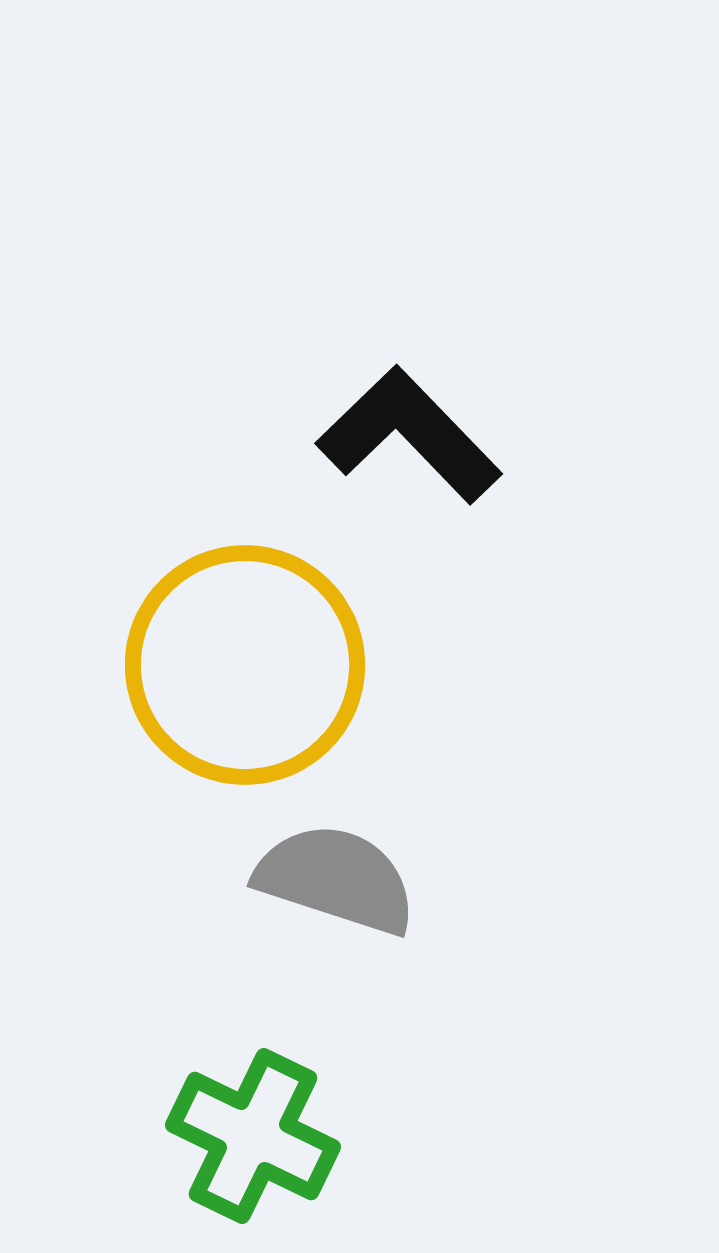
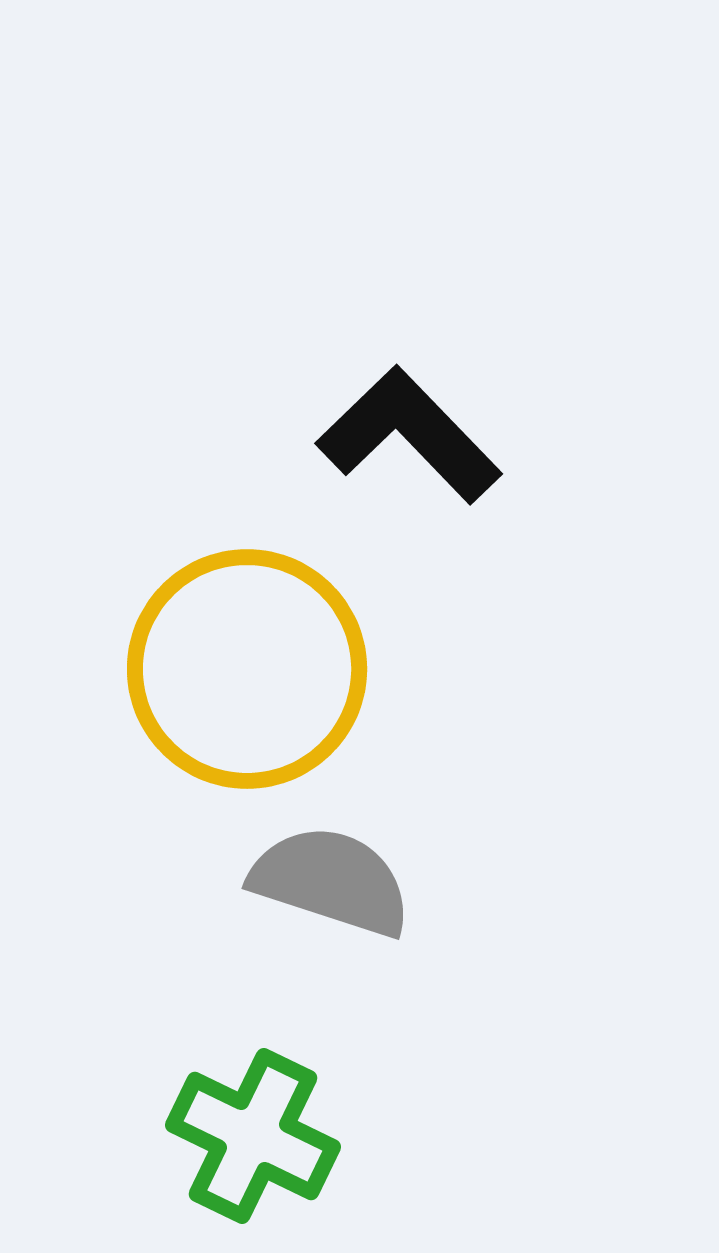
yellow circle: moved 2 px right, 4 px down
gray semicircle: moved 5 px left, 2 px down
